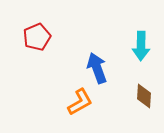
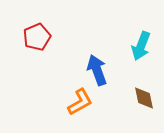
cyan arrow: rotated 20 degrees clockwise
blue arrow: moved 2 px down
brown diamond: moved 2 px down; rotated 15 degrees counterclockwise
